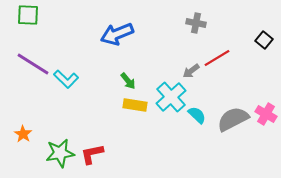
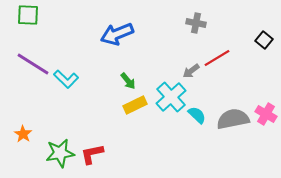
yellow rectangle: rotated 35 degrees counterclockwise
gray semicircle: rotated 16 degrees clockwise
